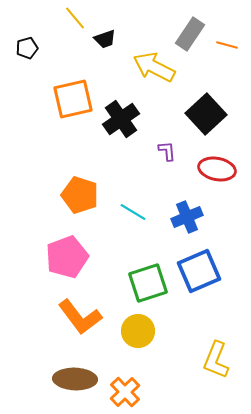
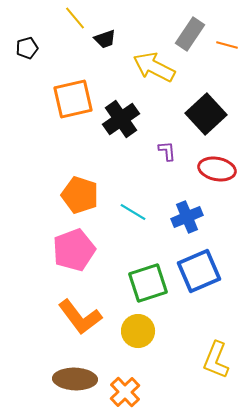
pink pentagon: moved 7 px right, 7 px up
